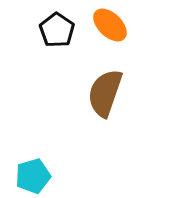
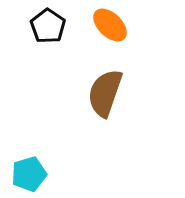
black pentagon: moved 9 px left, 4 px up
cyan pentagon: moved 4 px left, 2 px up
